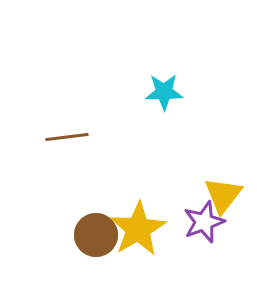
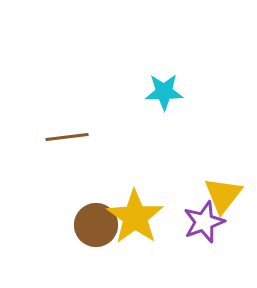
yellow star: moved 3 px left, 12 px up; rotated 6 degrees counterclockwise
brown circle: moved 10 px up
